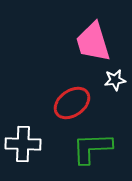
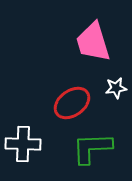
white star: moved 1 px right, 8 px down
